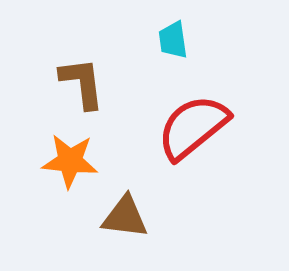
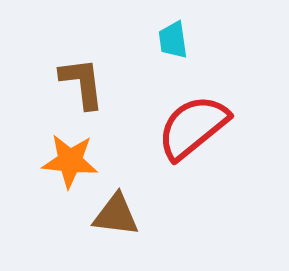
brown triangle: moved 9 px left, 2 px up
